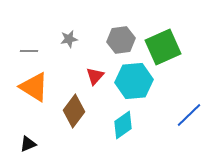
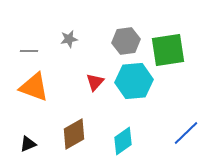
gray hexagon: moved 5 px right, 1 px down
green square: moved 5 px right, 3 px down; rotated 15 degrees clockwise
red triangle: moved 6 px down
orange triangle: rotated 12 degrees counterclockwise
brown diamond: moved 23 px down; rotated 24 degrees clockwise
blue line: moved 3 px left, 18 px down
cyan diamond: moved 16 px down
